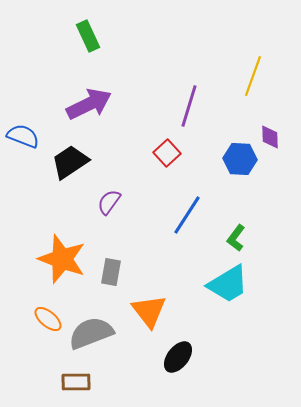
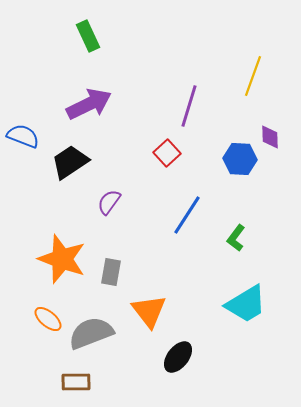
cyan trapezoid: moved 18 px right, 20 px down
